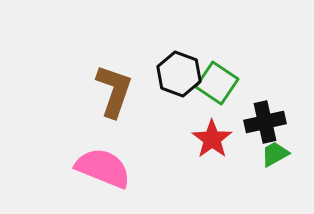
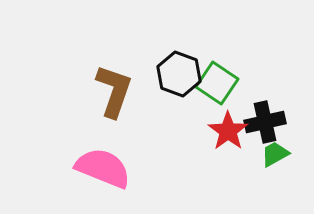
red star: moved 16 px right, 8 px up
